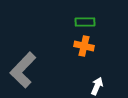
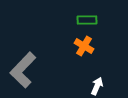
green rectangle: moved 2 px right, 2 px up
orange cross: rotated 18 degrees clockwise
